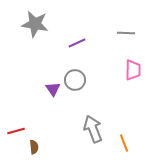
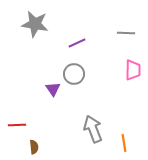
gray circle: moved 1 px left, 6 px up
red line: moved 1 px right, 6 px up; rotated 12 degrees clockwise
orange line: rotated 12 degrees clockwise
